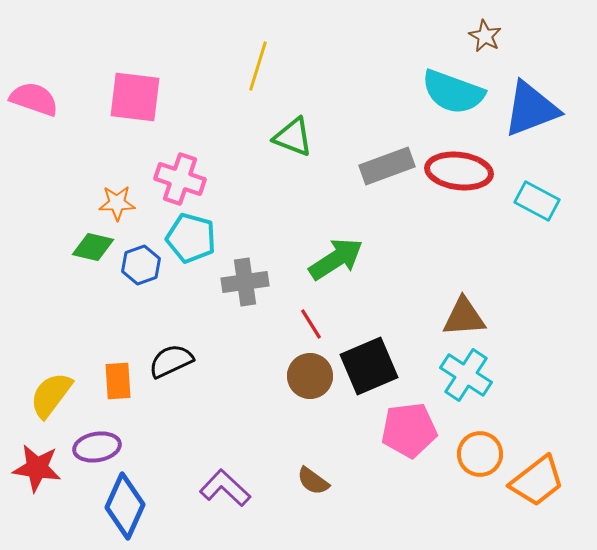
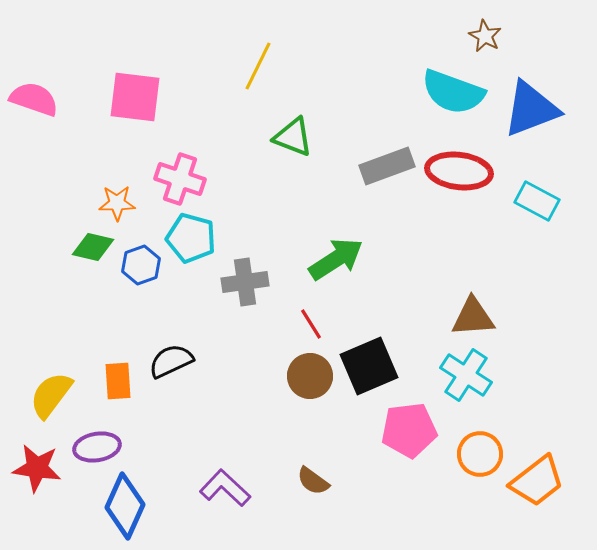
yellow line: rotated 9 degrees clockwise
brown triangle: moved 9 px right
